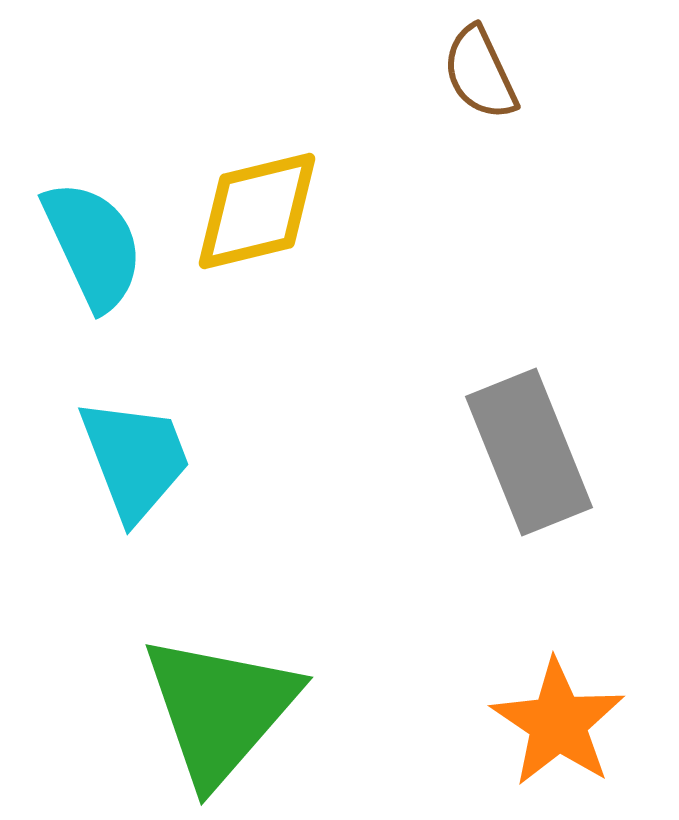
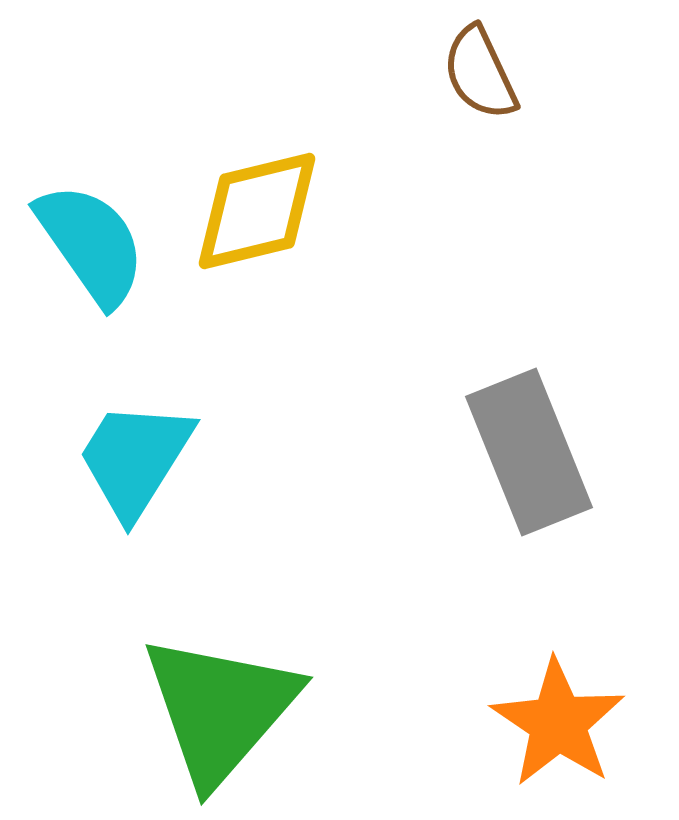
cyan semicircle: moved 2 px left, 1 px up; rotated 10 degrees counterclockwise
cyan trapezoid: rotated 127 degrees counterclockwise
